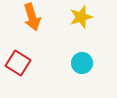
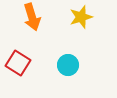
cyan circle: moved 14 px left, 2 px down
